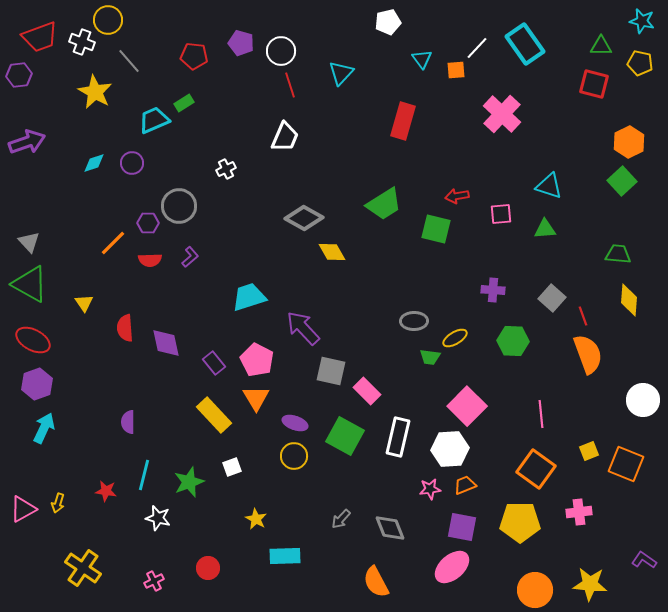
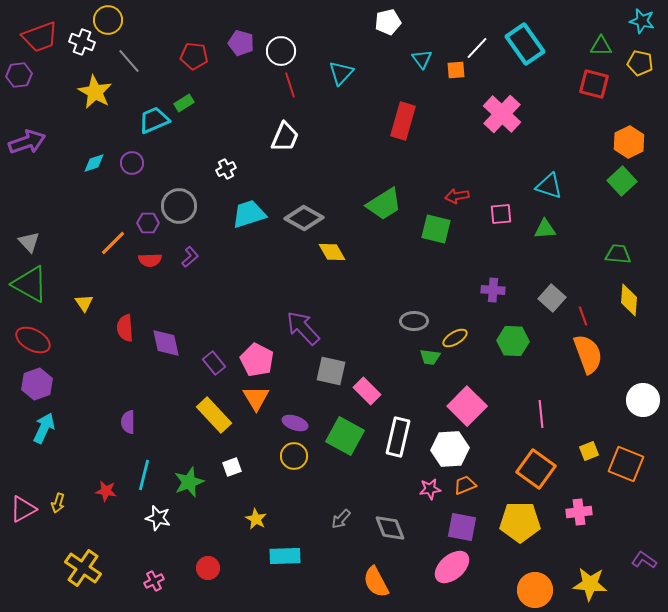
cyan trapezoid at (249, 297): moved 83 px up
